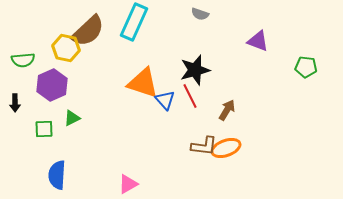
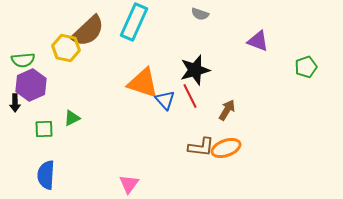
green pentagon: rotated 25 degrees counterclockwise
purple hexagon: moved 21 px left
brown L-shape: moved 3 px left, 1 px down
blue semicircle: moved 11 px left
pink triangle: moved 1 px right; rotated 25 degrees counterclockwise
